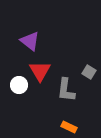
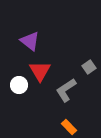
gray square: moved 5 px up; rotated 24 degrees clockwise
gray L-shape: rotated 50 degrees clockwise
orange rectangle: rotated 21 degrees clockwise
